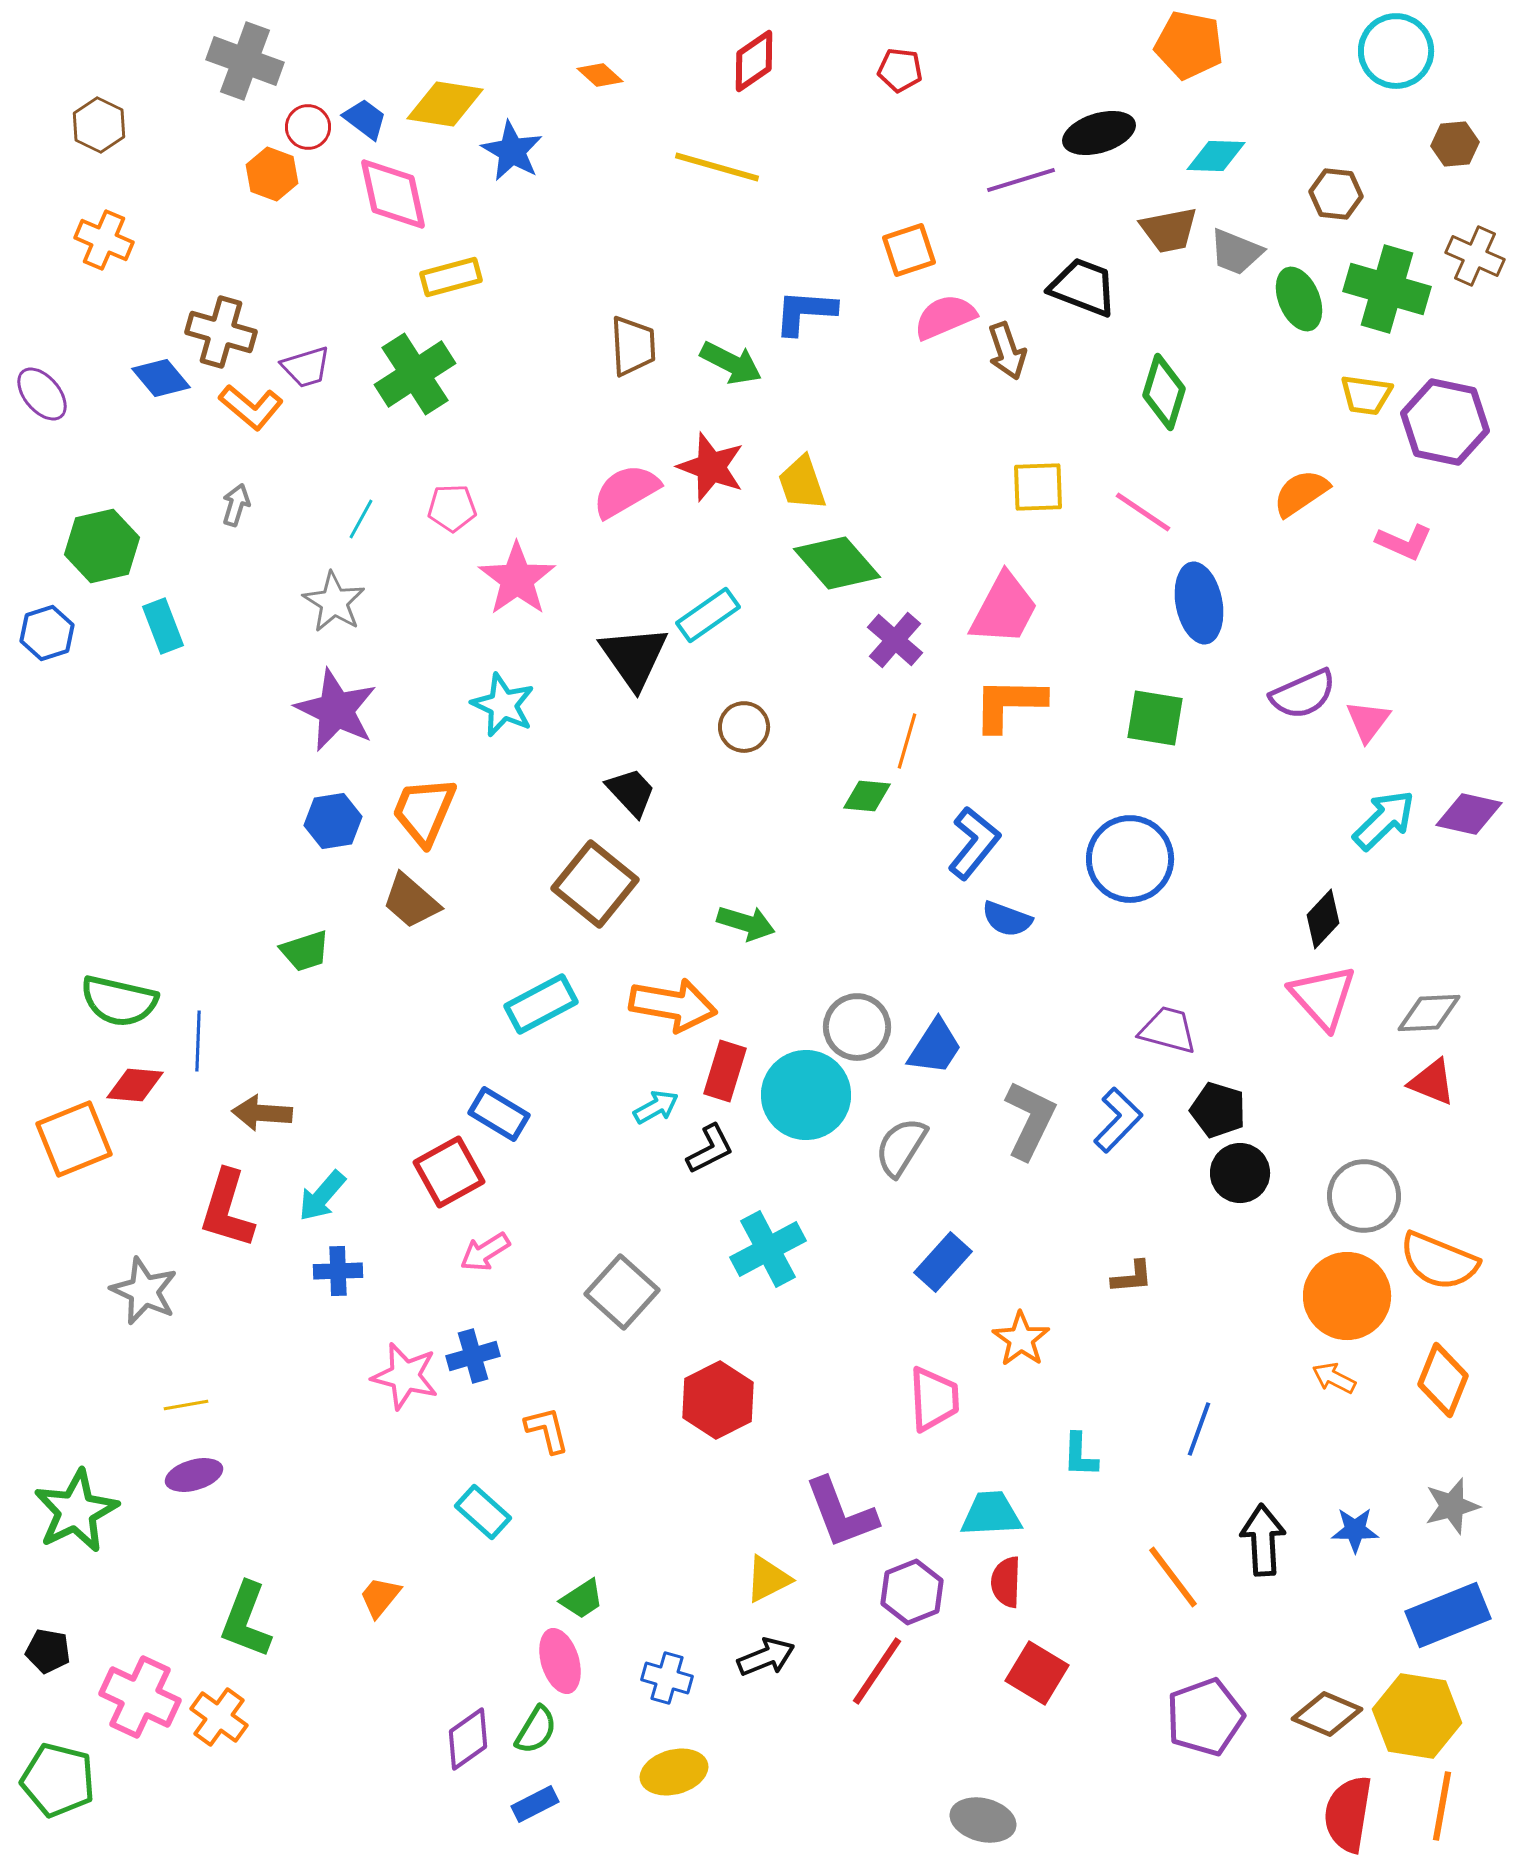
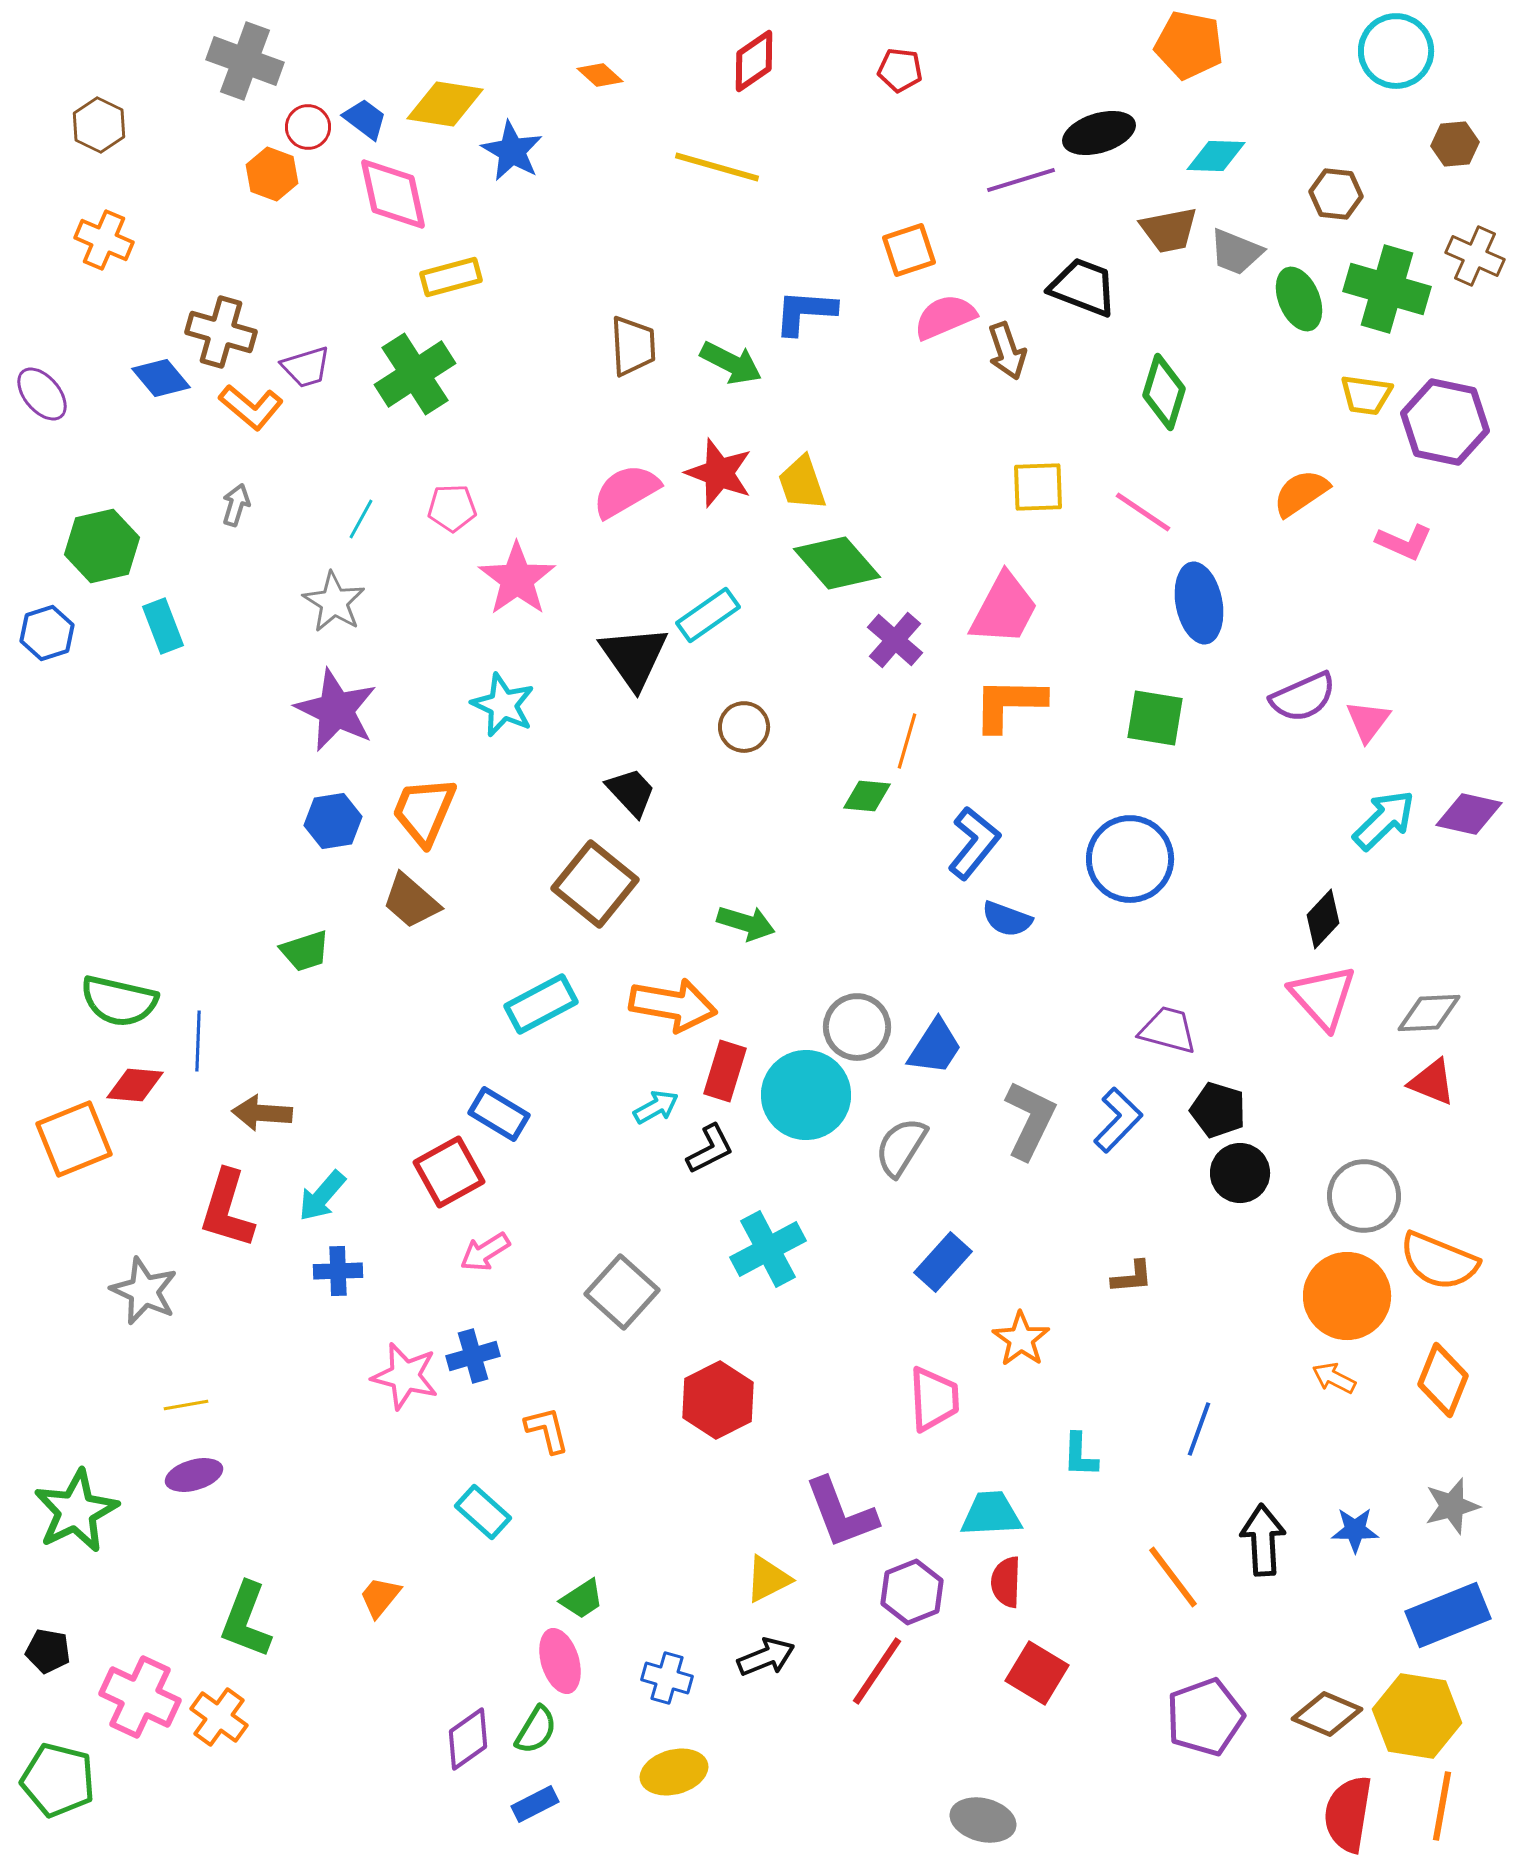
red star at (711, 467): moved 8 px right, 6 px down
purple semicircle at (1303, 694): moved 3 px down
